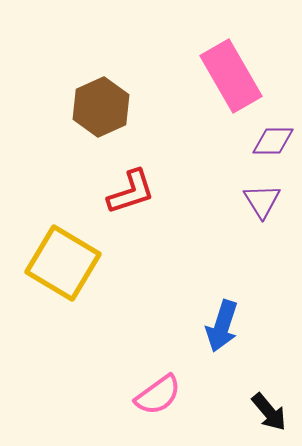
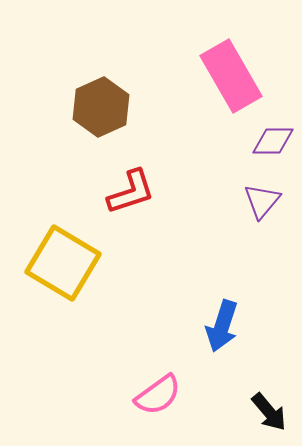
purple triangle: rotated 12 degrees clockwise
